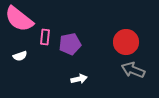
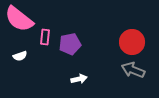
red circle: moved 6 px right
